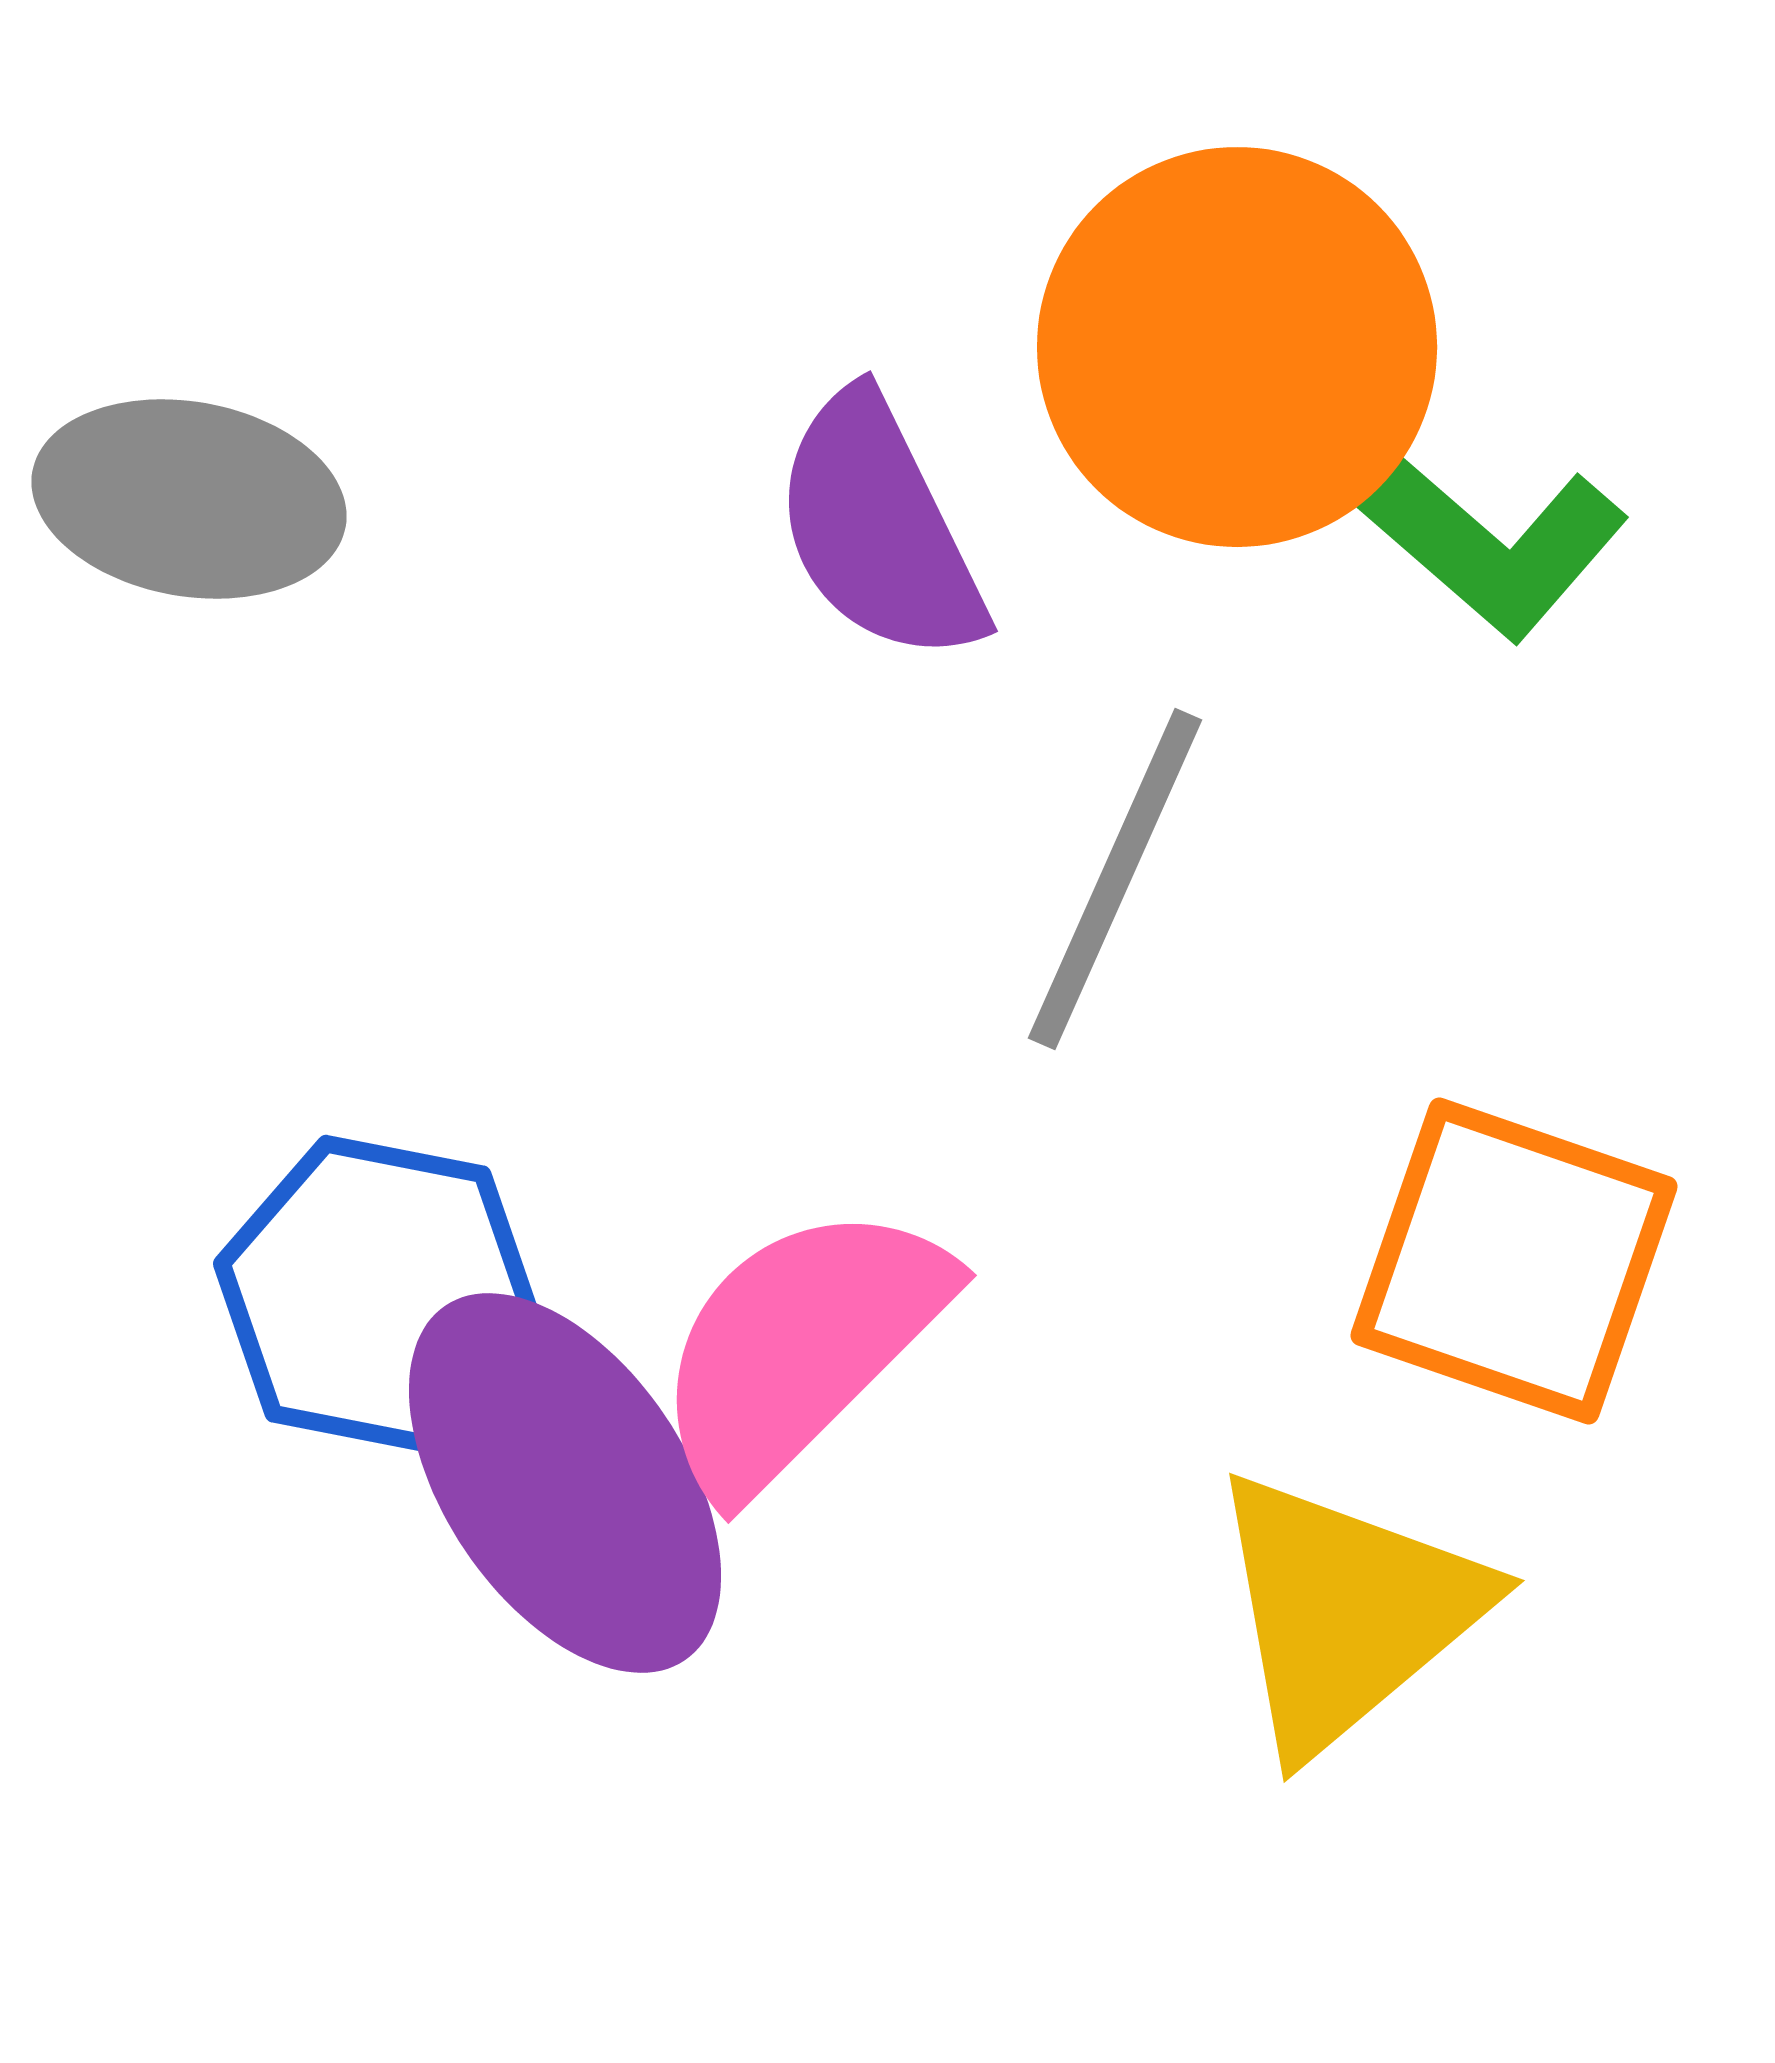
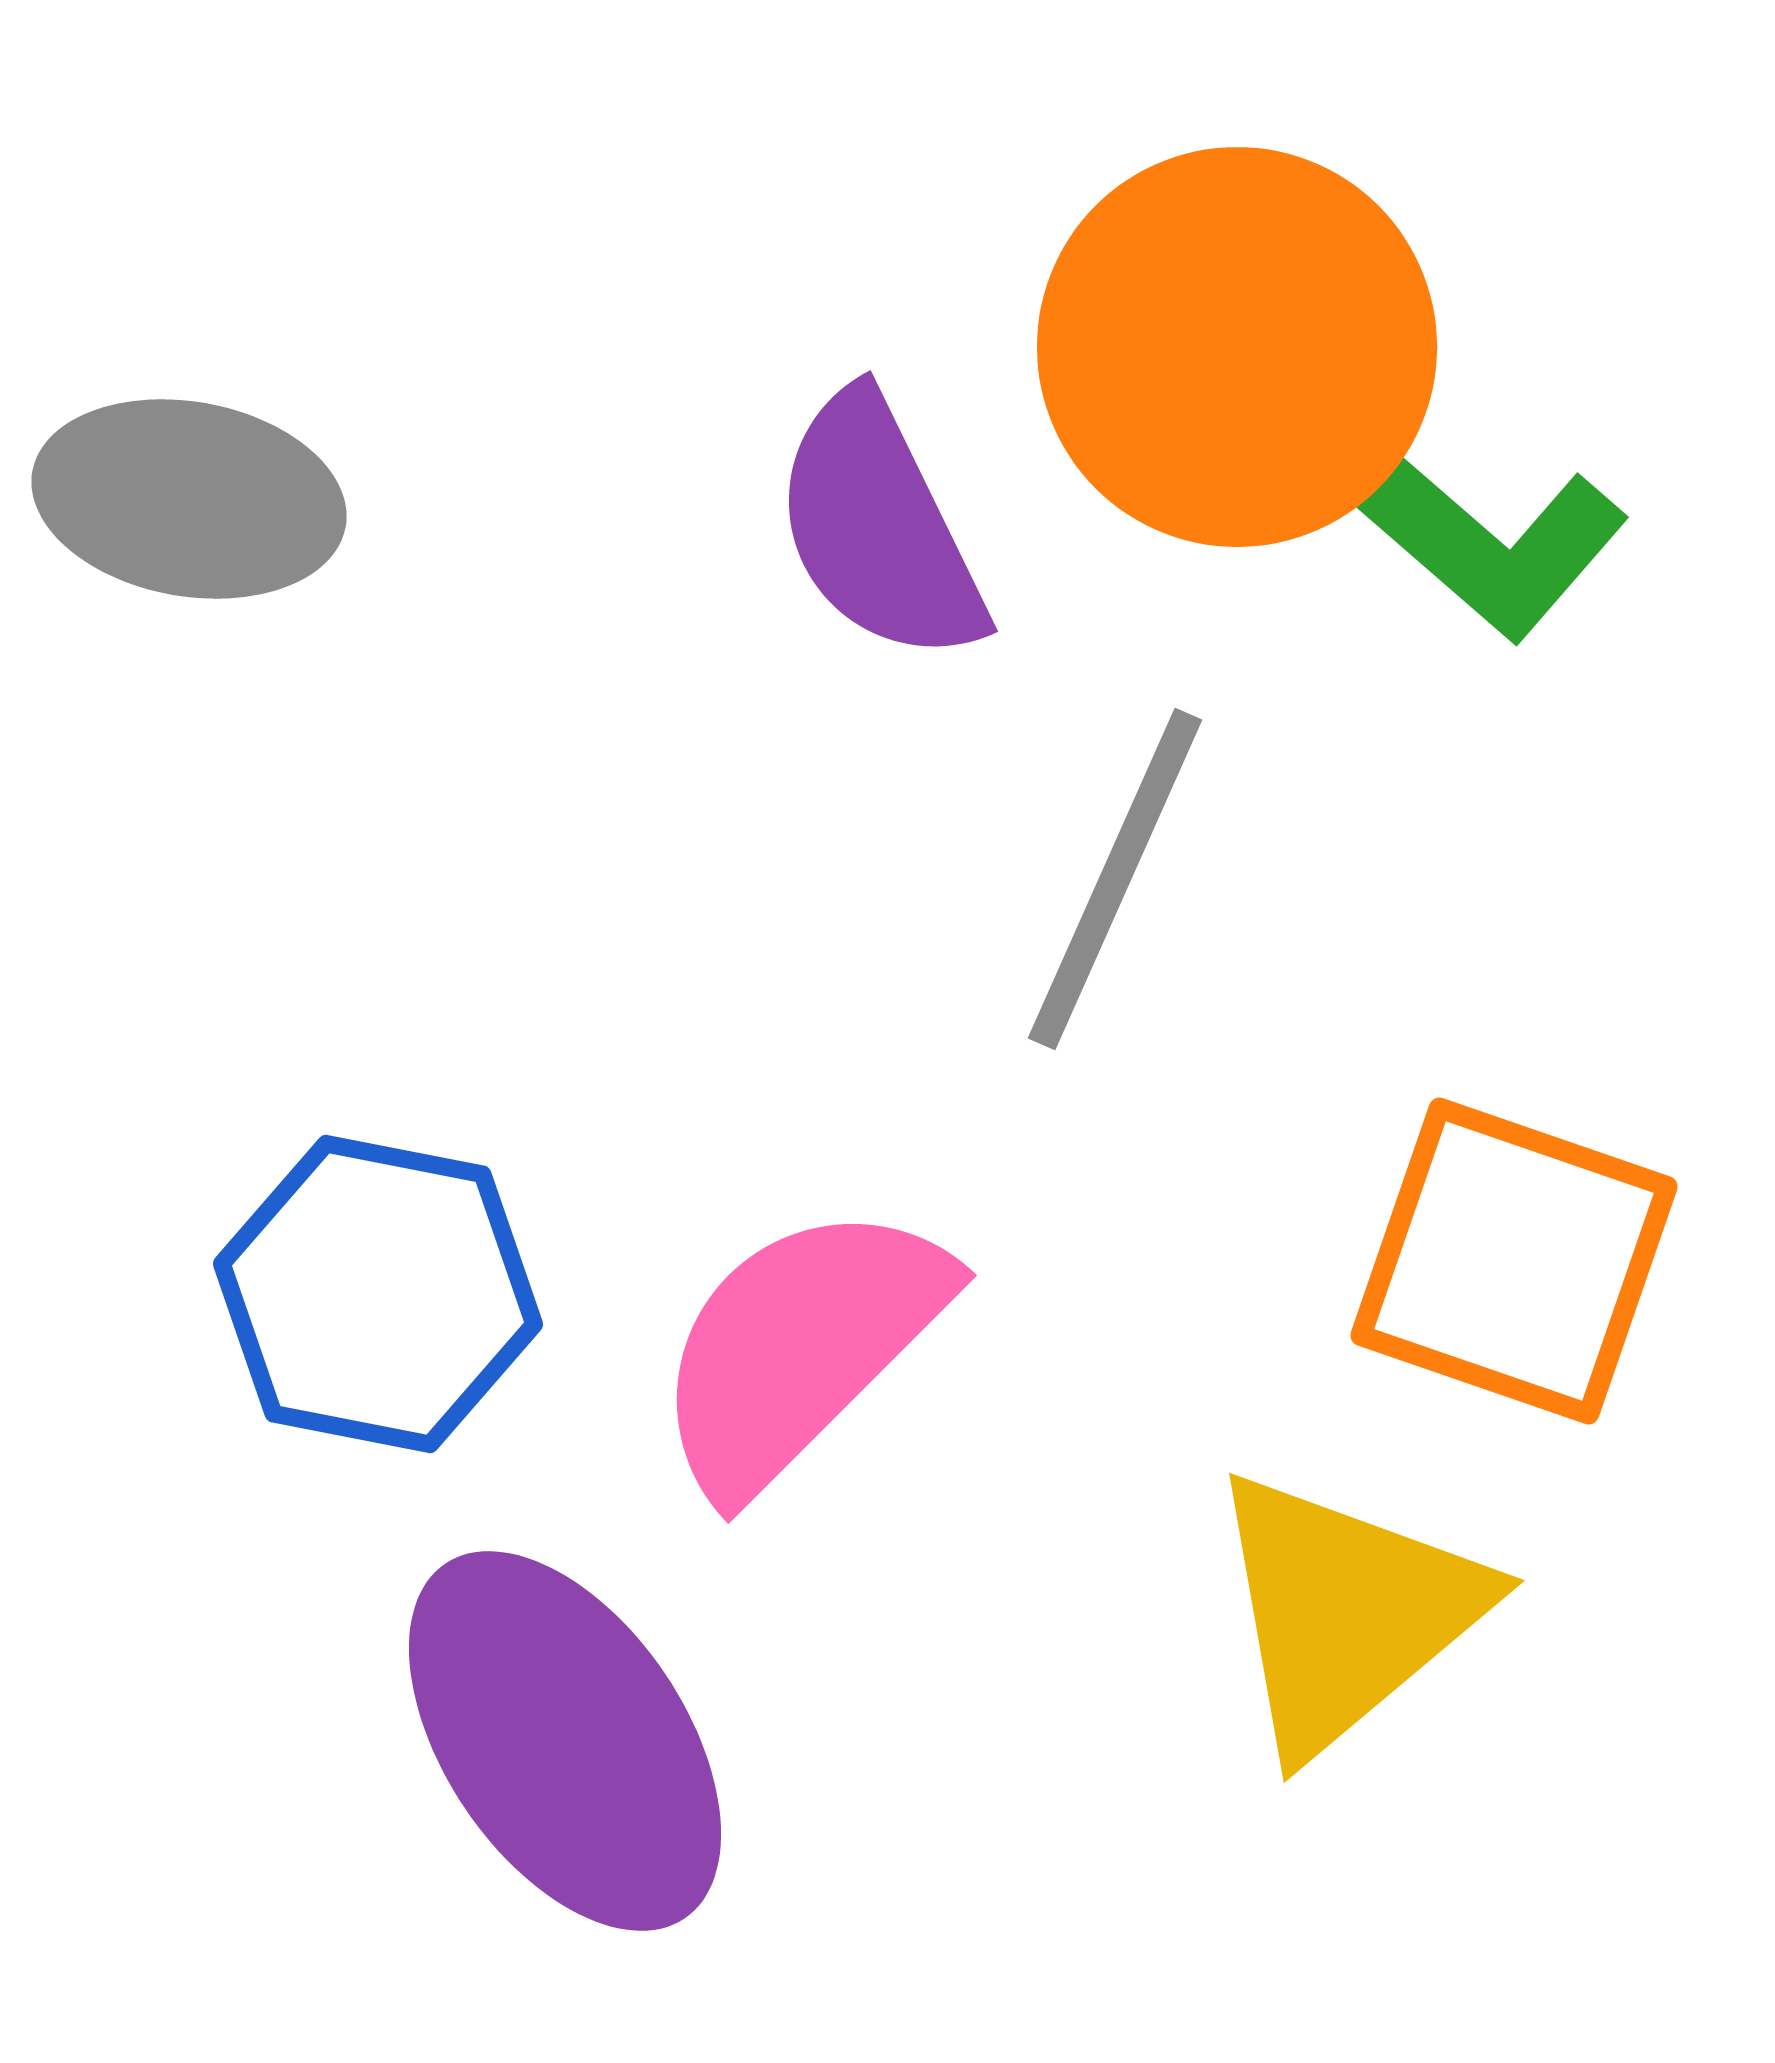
purple ellipse: moved 258 px down
